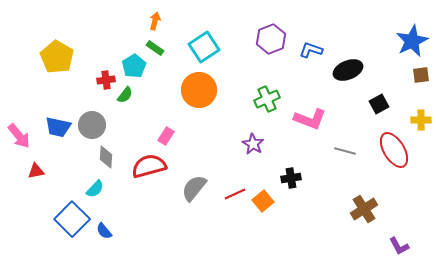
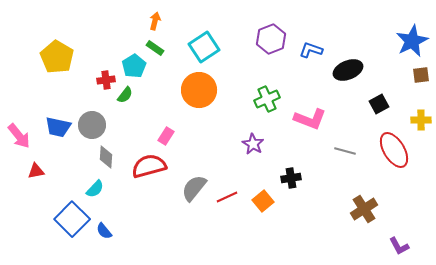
red line: moved 8 px left, 3 px down
